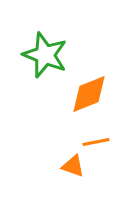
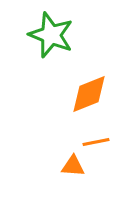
green star: moved 6 px right, 20 px up
orange triangle: rotated 15 degrees counterclockwise
